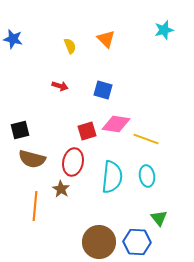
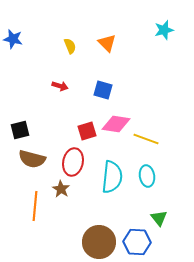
orange triangle: moved 1 px right, 4 px down
